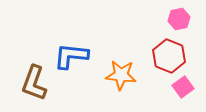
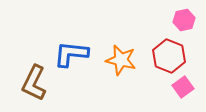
pink hexagon: moved 5 px right, 1 px down
blue L-shape: moved 2 px up
orange star: moved 15 px up; rotated 8 degrees clockwise
brown L-shape: rotated 6 degrees clockwise
